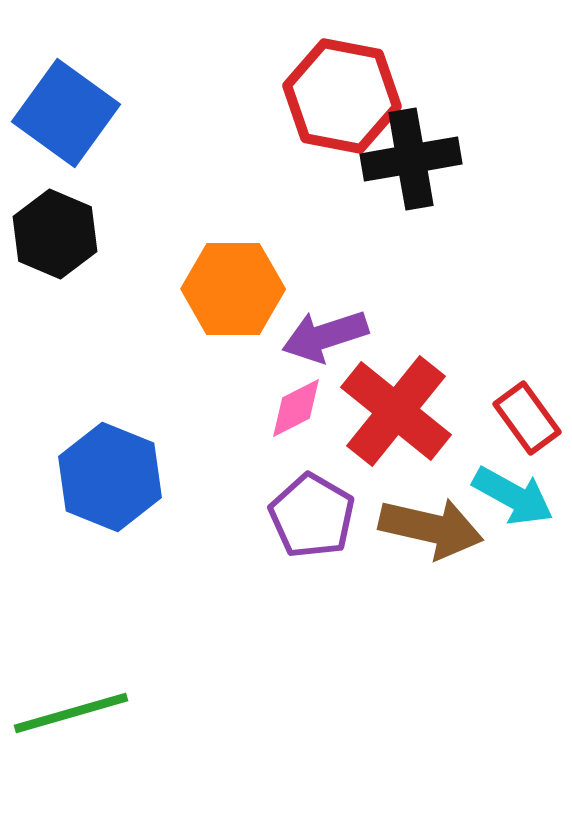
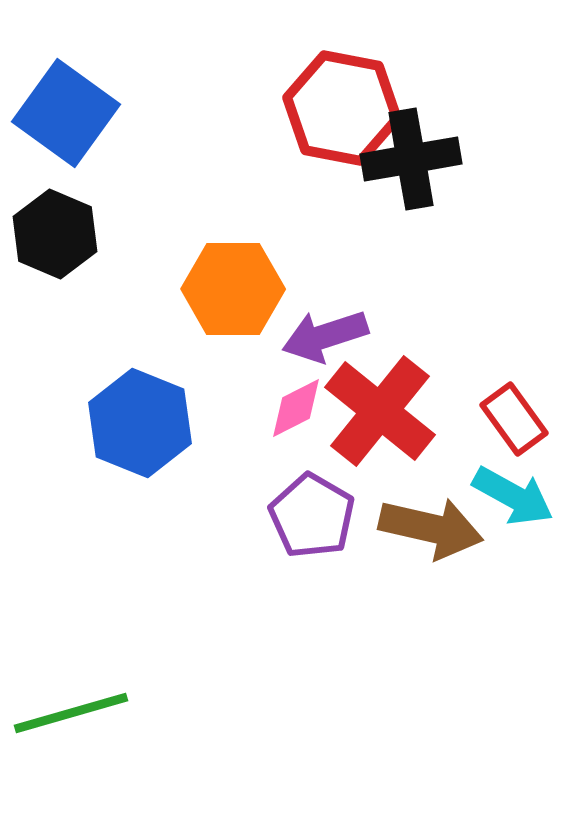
red hexagon: moved 12 px down
red cross: moved 16 px left
red rectangle: moved 13 px left, 1 px down
blue hexagon: moved 30 px right, 54 px up
